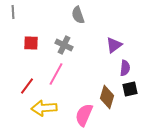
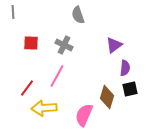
pink line: moved 1 px right, 2 px down
red line: moved 2 px down
